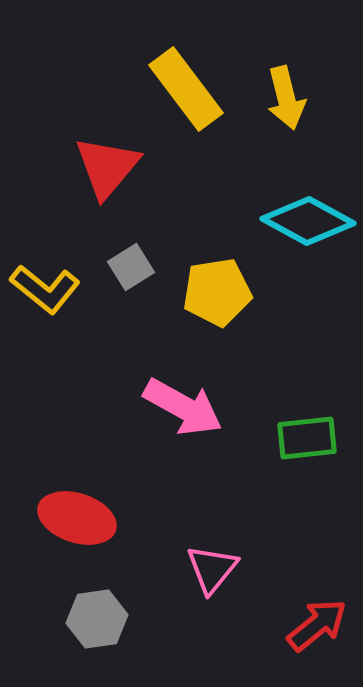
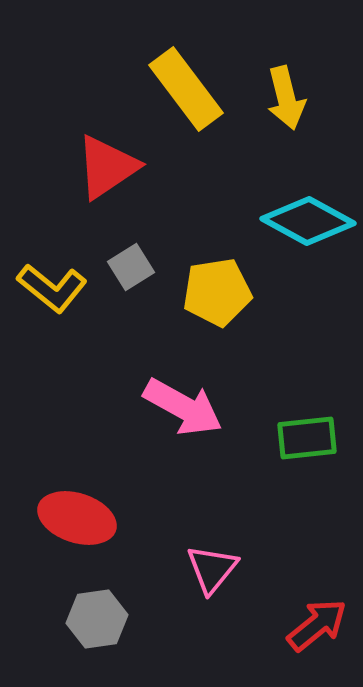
red triangle: rotated 16 degrees clockwise
yellow L-shape: moved 7 px right, 1 px up
